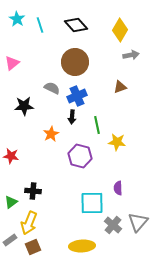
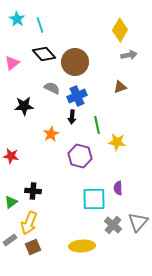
black diamond: moved 32 px left, 29 px down
gray arrow: moved 2 px left
cyan square: moved 2 px right, 4 px up
